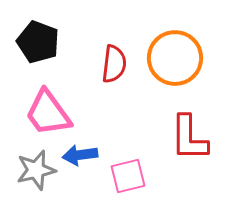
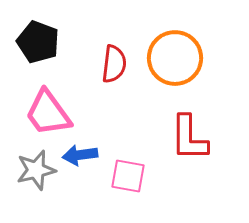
pink square: rotated 24 degrees clockwise
